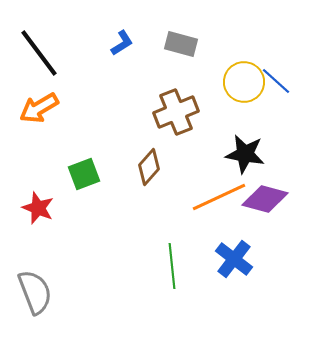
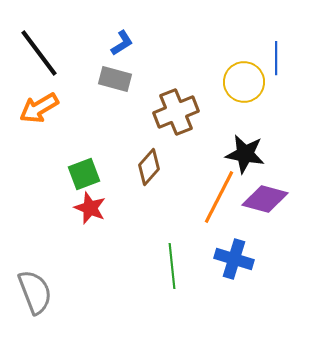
gray rectangle: moved 66 px left, 35 px down
blue line: moved 23 px up; rotated 48 degrees clockwise
orange line: rotated 38 degrees counterclockwise
red star: moved 52 px right
blue cross: rotated 21 degrees counterclockwise
